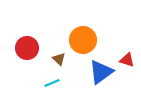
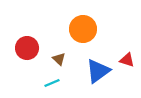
orange circle: moved 11 px up
blue triangle: moved 3 px left, 1 px up
